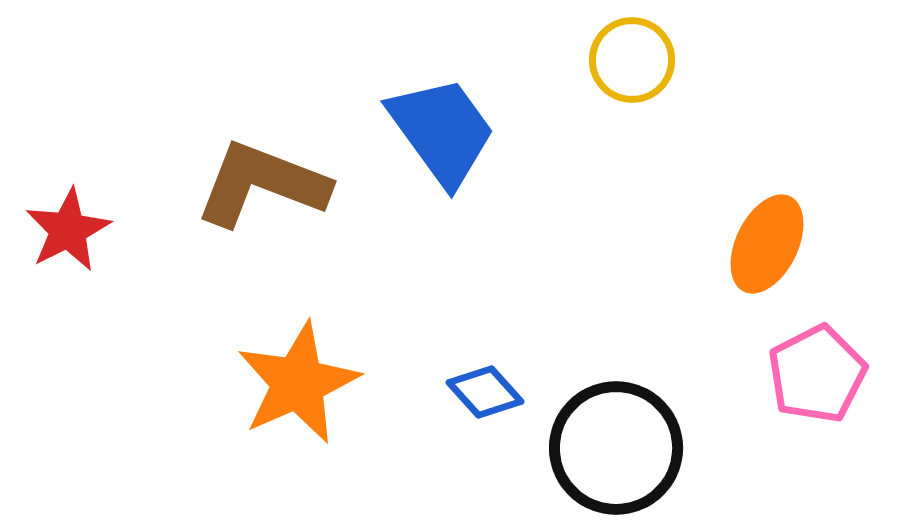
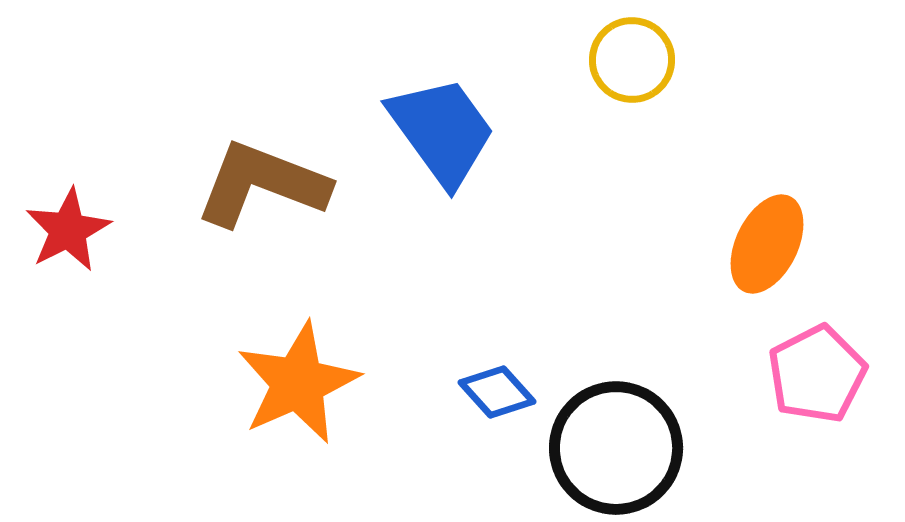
blue diamond: moved 12 px right
